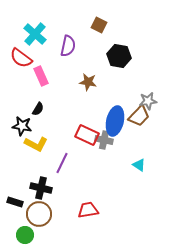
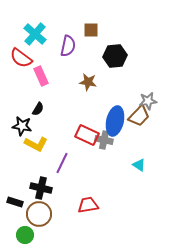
brown square: moved 8 px left, 5 px down; rotated 28 degrees counterclockwise
black hexagon: moved 4 px left; rotated 15 degrees counterclockwise
red trapezoid: moved 5 px up
